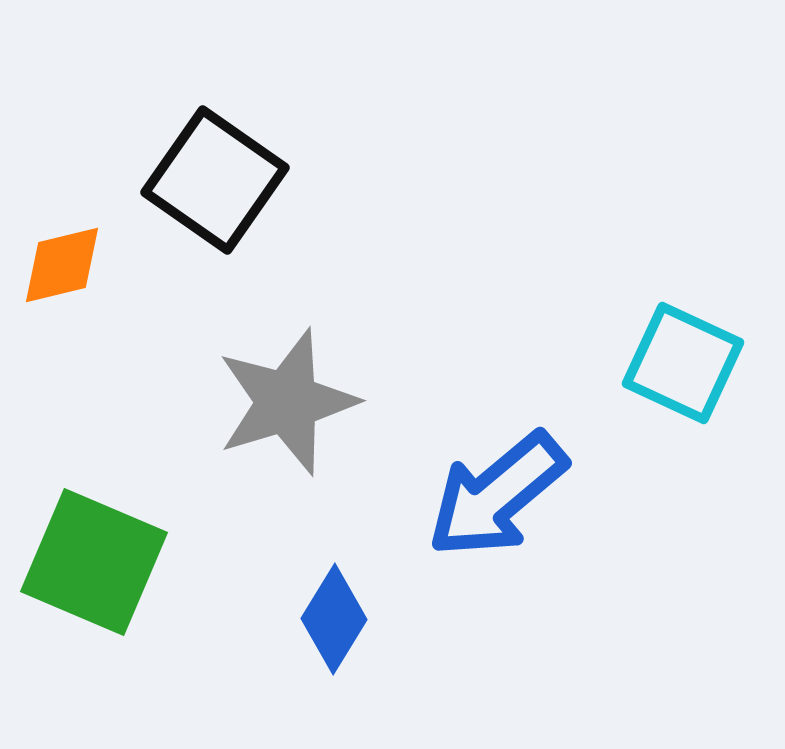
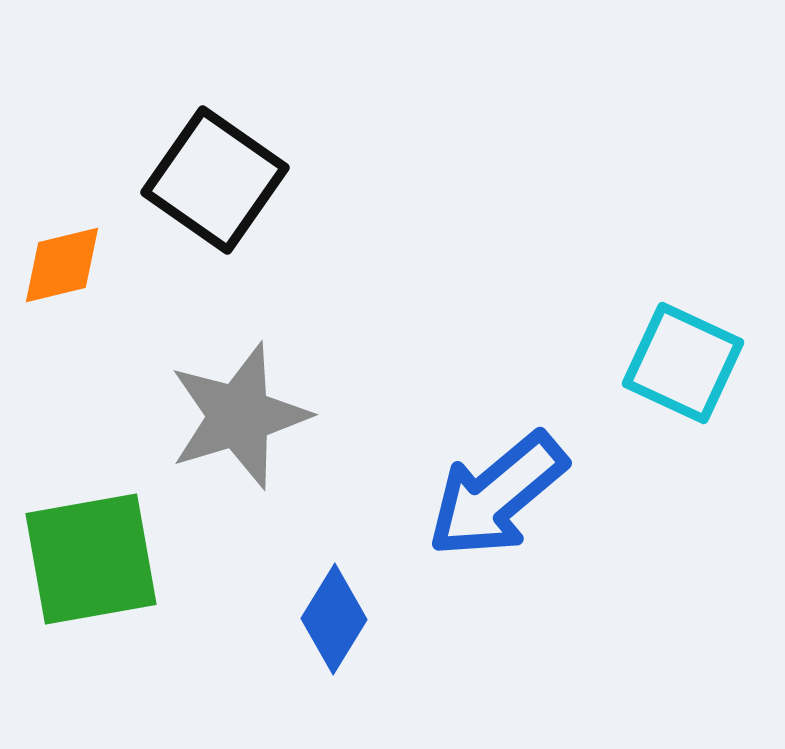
gray star: moved 48 px left, 14 px down
green square: moved 3 px left, 3 px up; rotated 33 degrees counterclockwise
